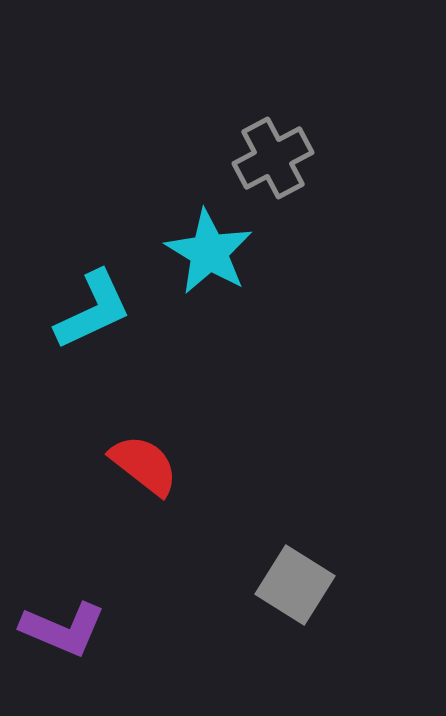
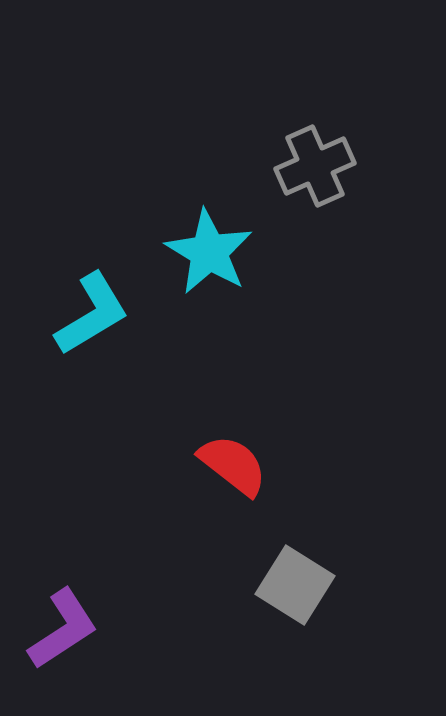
gray cross: moved 42 px right, 8 px down; rotated 4 degrees clockwise
cyan L-shape: moved 1 px left, 4 px down; rotated 6 degrees counterclockwise
red semicircle: moved 89 px right
purple L-shape: rotated 56 degrees counterclockwise
